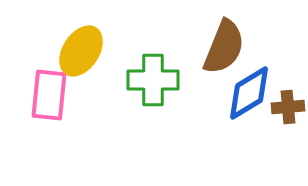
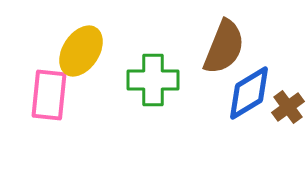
brown cross: rotated 32 degrees counterclockwise
